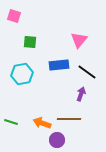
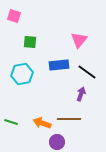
purple circle: moved 2 px down
